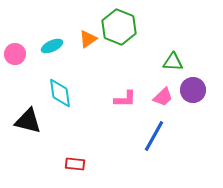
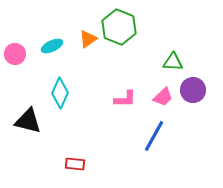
cyan diamond: rotated 32 degrees clockwise
